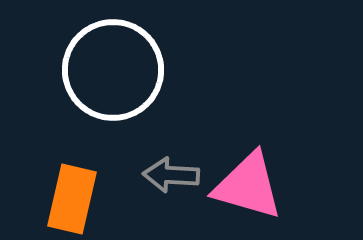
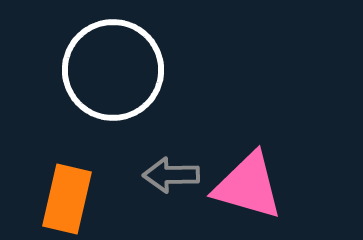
gray arrow: rotated 4 degrees counterclockwise
orange rectangle: moved 5 px left
